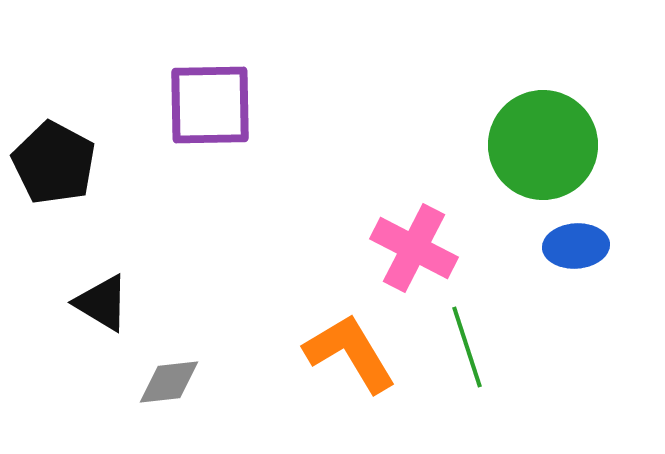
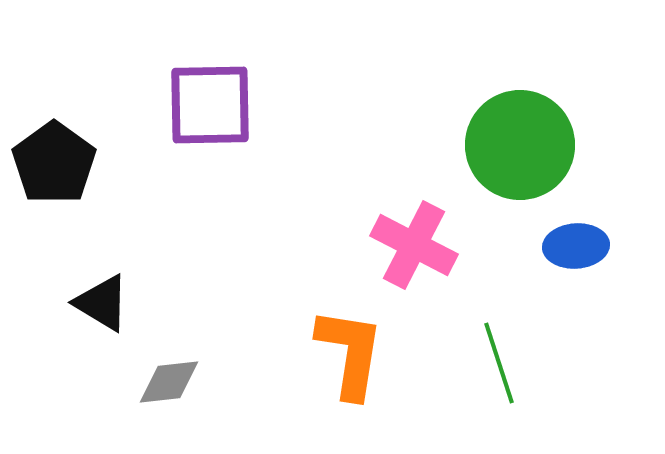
green circle: moved 23 px left
black pentagon: rotated 8 degrees clockwise
pink cross: moved 3 px up
green line: moved 32 px right, 16 px down
orange L-shape: rotated 40 degrees clockwise
